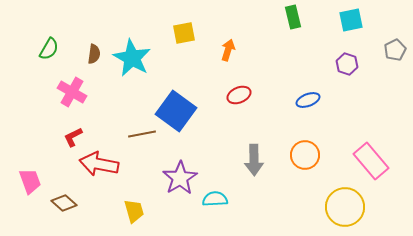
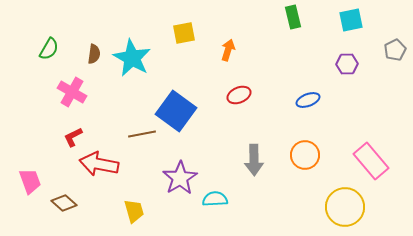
purple hexagon: rotated 20 degrees counterclockwise
